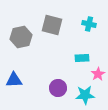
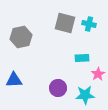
gray square: moved 13 px right, 2 px up
